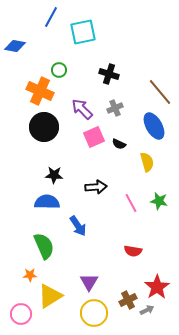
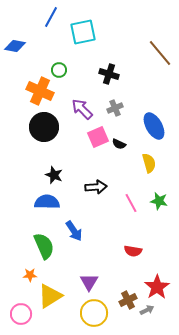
brown line: moved 39 px up
pink square: moved 4 px right
yellow semicircle: moved 2 px right, 1 px down
black star: rotated 18 degrees clockwise
blue arrow: moved 4 px left, 5 px down
